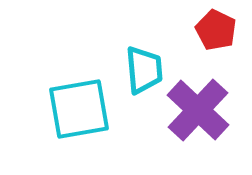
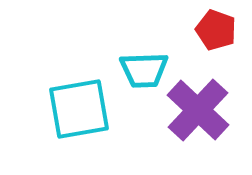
red pentagon: rotated 6 degrees counterclockwise
cyan trapezoid: rotated 93 degrees clockwise
